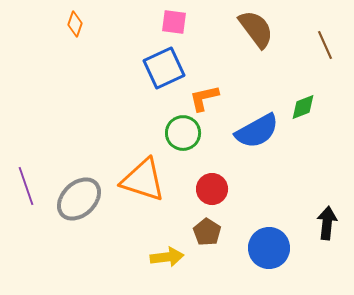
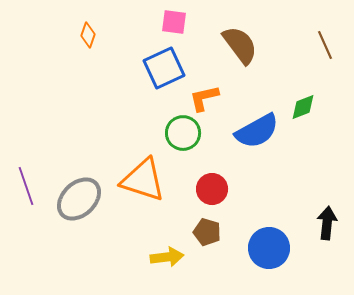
orange diamond: moved 13 px right, 11 px down
brown semicircle: moved 16 px left, 16 px down
brown pentagon: rotated 16 degrees counterclockwise
